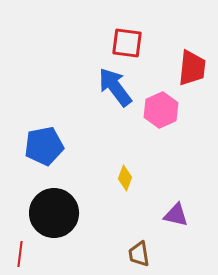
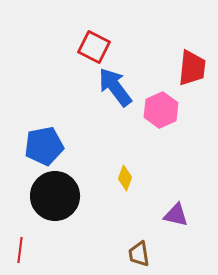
red square: moved 33 px left, 4 px down; rotated 20 degrees clockwise
black circle: moved 1 px right, 17 px up
red line: moved 4 px up
